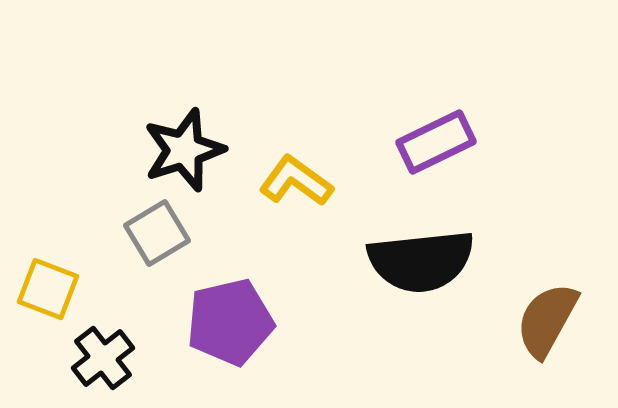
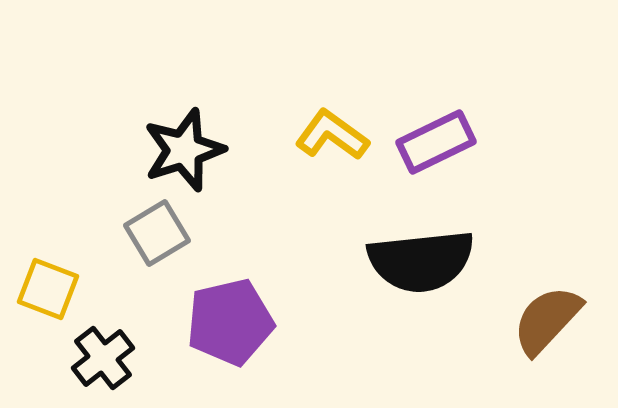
yellow L-shape: moved 36 px right, 46 px up
brown semicircle: rotated 14 degrees clockwise
